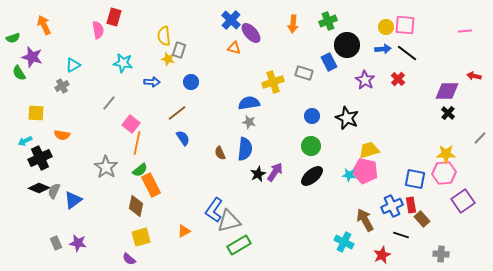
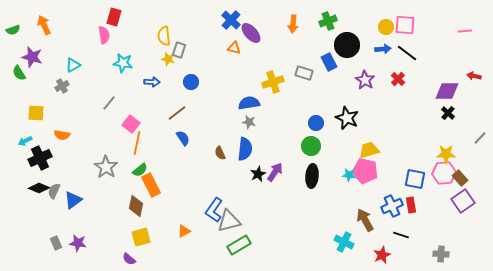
pink semicircle at (98, 30): moved 6 px right, 5 px down
green semicircle at (13, 38): moved 8 px up
blue circle at (312, 116): moved 4 px right, 7 px down
black ellipse at (312, 176): rotated 45 degrees counterclockwise
brown rectangle at (422, 219): moved 38 px right, 41 px up
